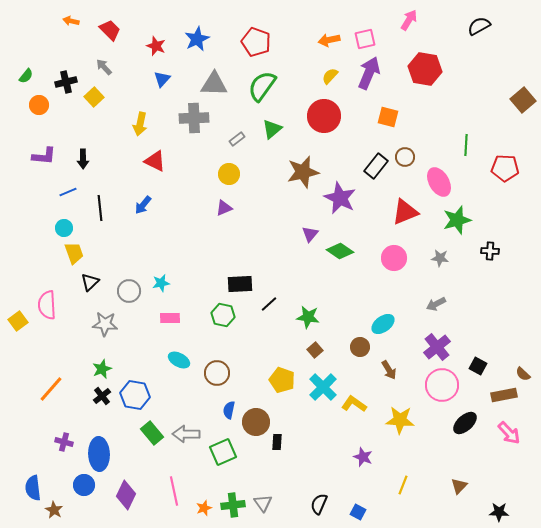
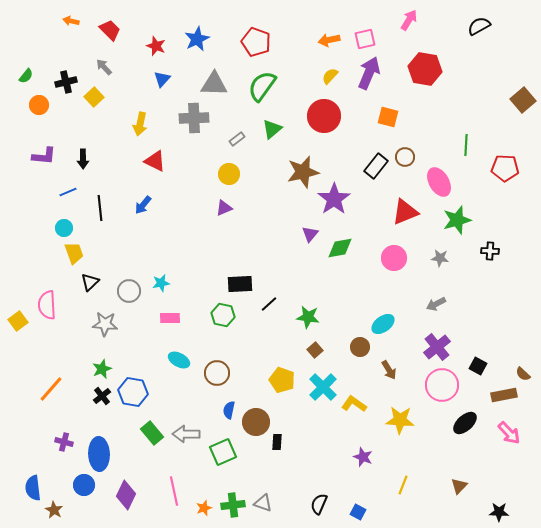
purple star at (340, 198): moved 6 px left, 1 px down; rotated 12 degrees clockwise
green diamond at (340, 251): moved 3 px up; rotated 44 degrees counterclockwise
blue hexagon at (135, 395): moved 2 px left, 3 px up
gray triangle at (263, 503): rotated 36 degrees counterclockwise
